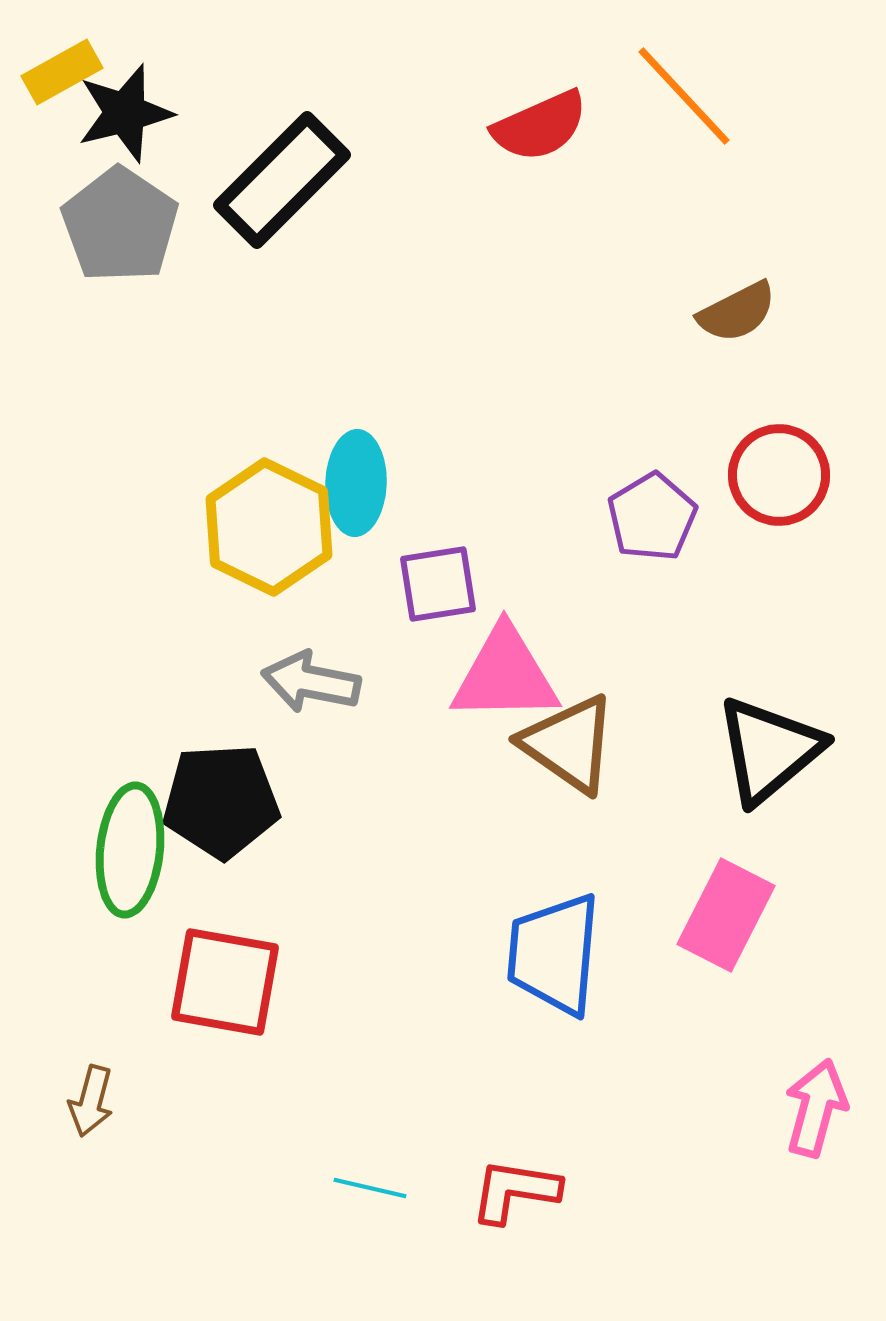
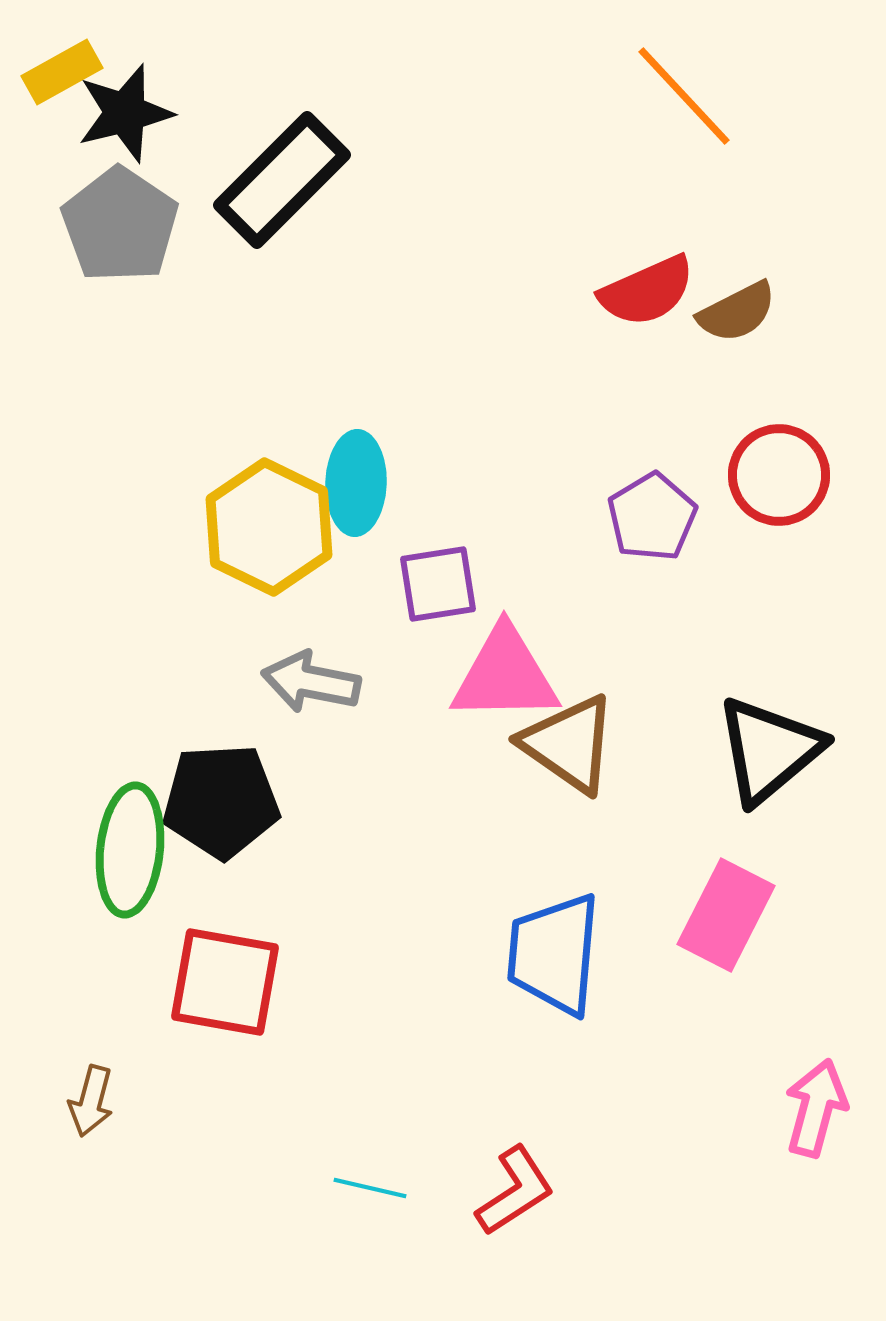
red semicircle: moved 107 px right, 165 px down
red L-shape: rotated 138 degrees clockwise
